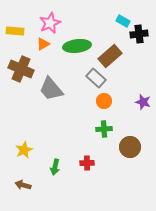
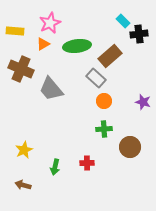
cyan rectangle: rotated 16 degrees clockwise
